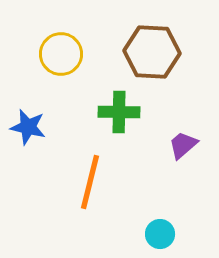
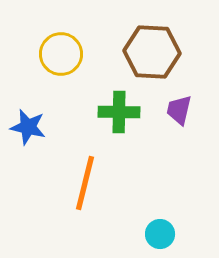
purple trapezoid: moved 4 px left, 35 px up; rotated 36 degrees counterclockwise
orange line: moved 5 px left, 1 px down
